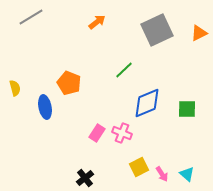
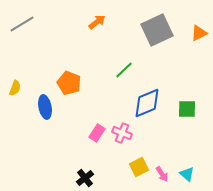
gray line: moved 9 px left, 7 px down
yellow semicircle: rotated 35 degrees clockwise
